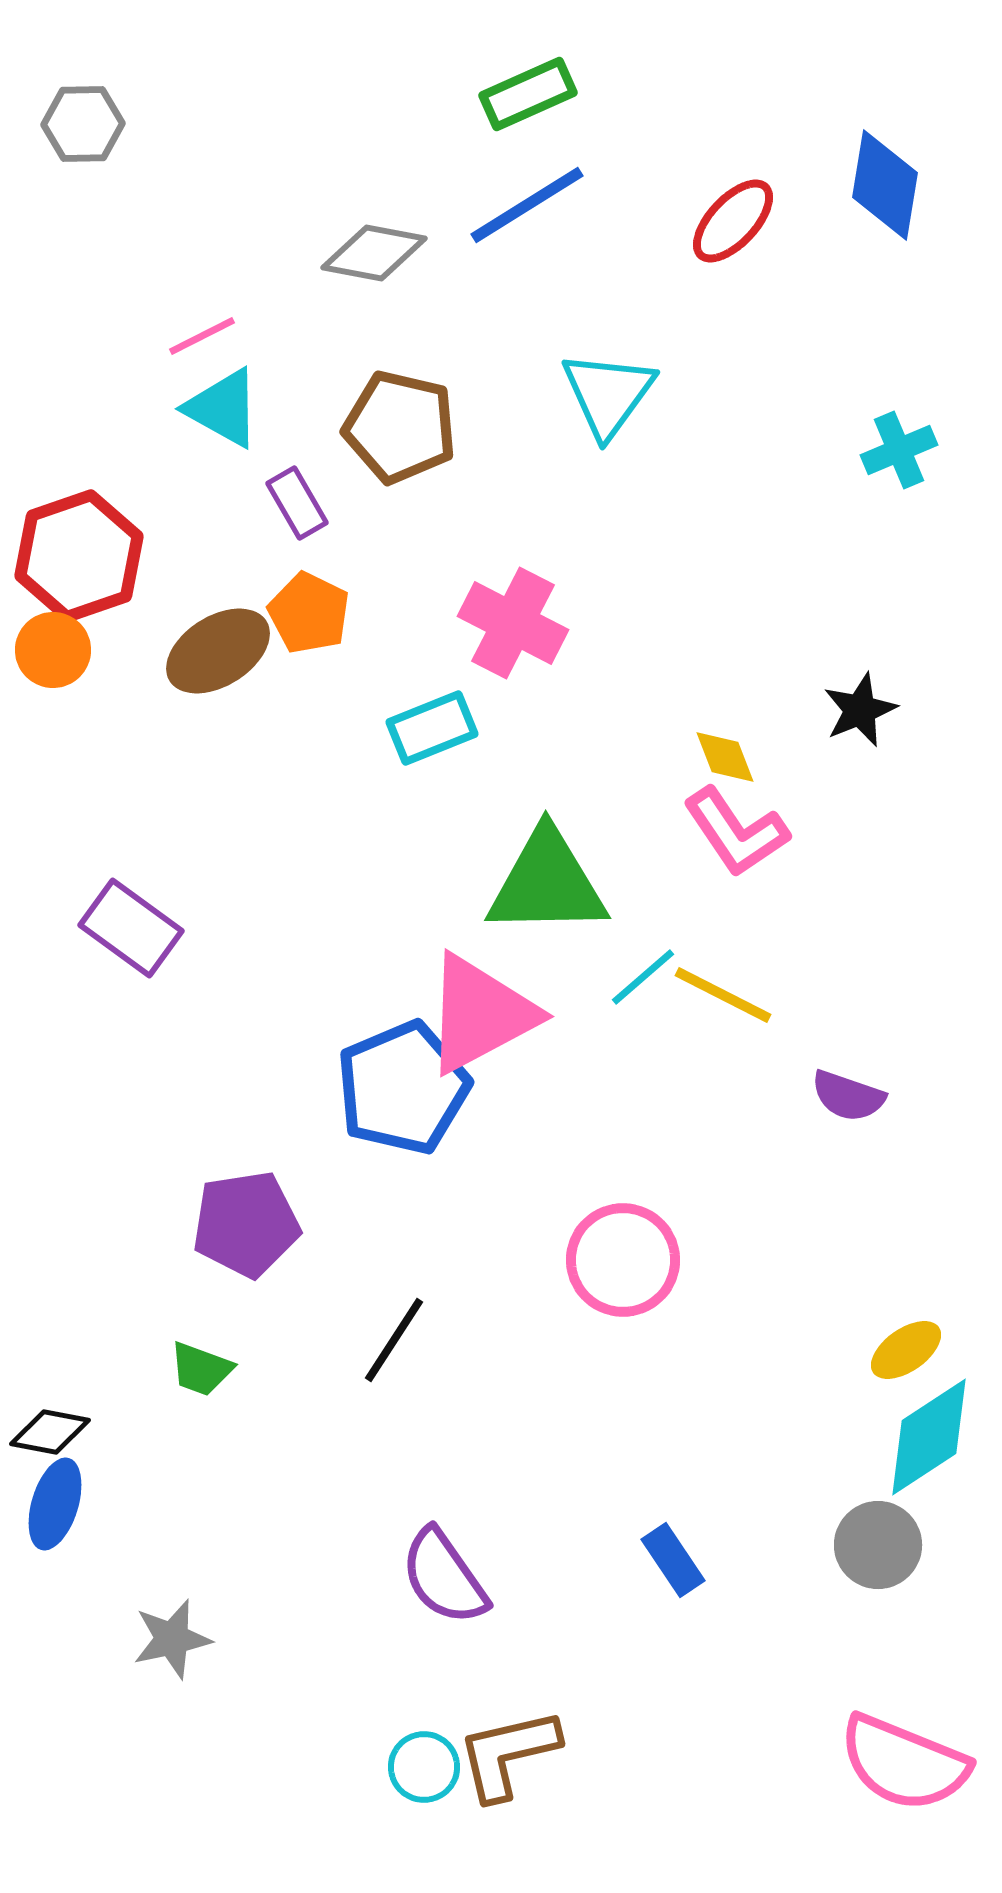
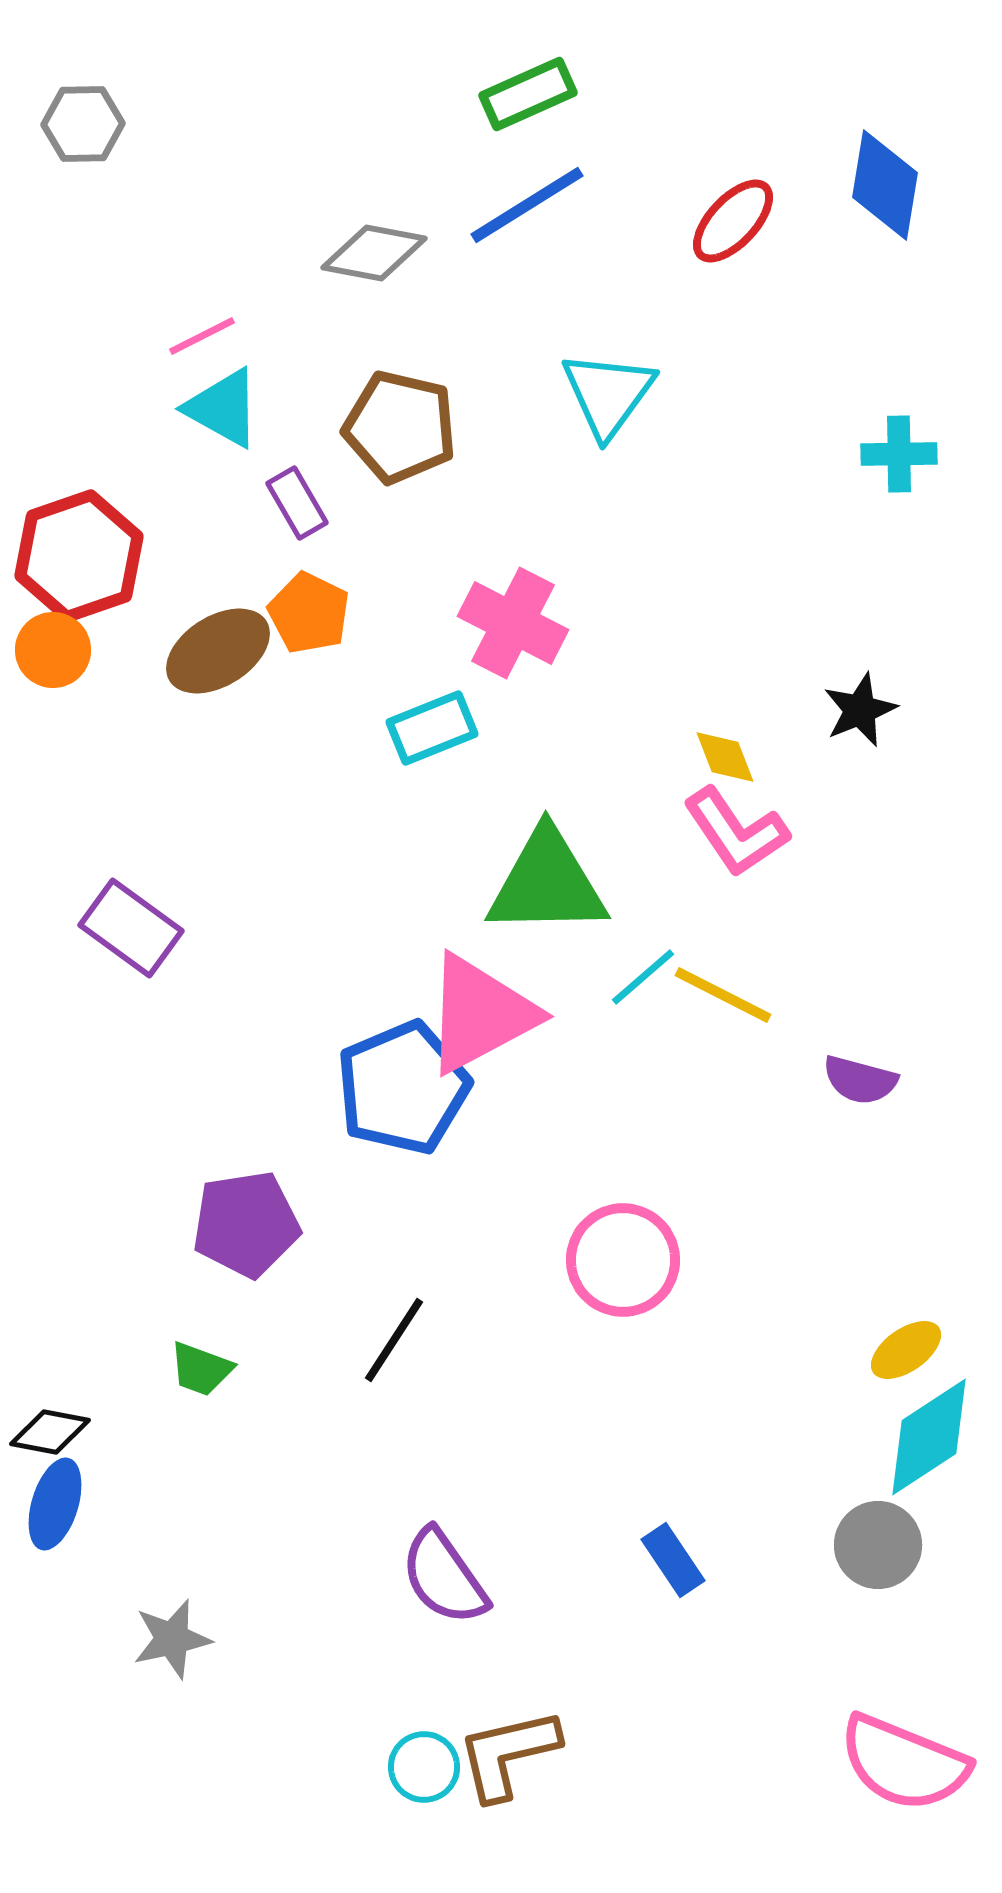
cyan cross at (899, 450): moved 4 px down; rotated 22 degrees clockwise
purple semicircle at (848, 1096): moved 12 px right, 16 px up; rotated 4 degrees counterclockwise
